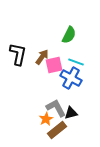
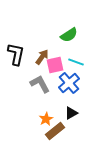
green semicircle: rotated 30 degrees clockwise
black L-shape: moved 2 px left
pink square: moved 1 px right
blue cross: moved 2 px left, 5 px down; rotated 20 degrees clockwise
gray L-shape: moved 16 px left, 24 px up
black triangle: rotated 16 degrees counterclockwise
brown rectangle: moved 2 px left, 1 px down
